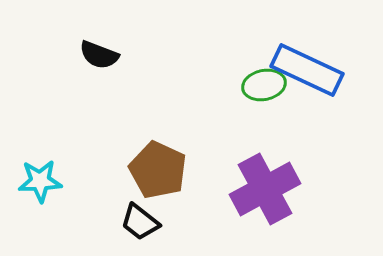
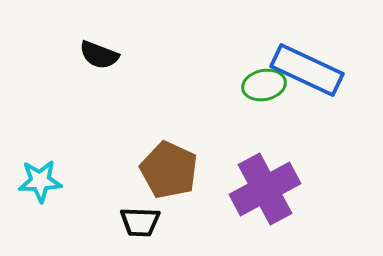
brown pentagon: moved 11 px right
black trapezoid: rotated 36 degrees counterclockwise
